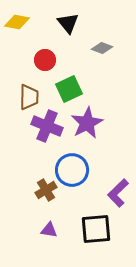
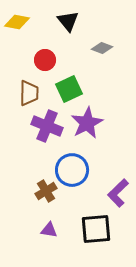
black triangle: moved 2 px up
brown trapezoid: moved 4 px up
brown cross: moved 1 px down
